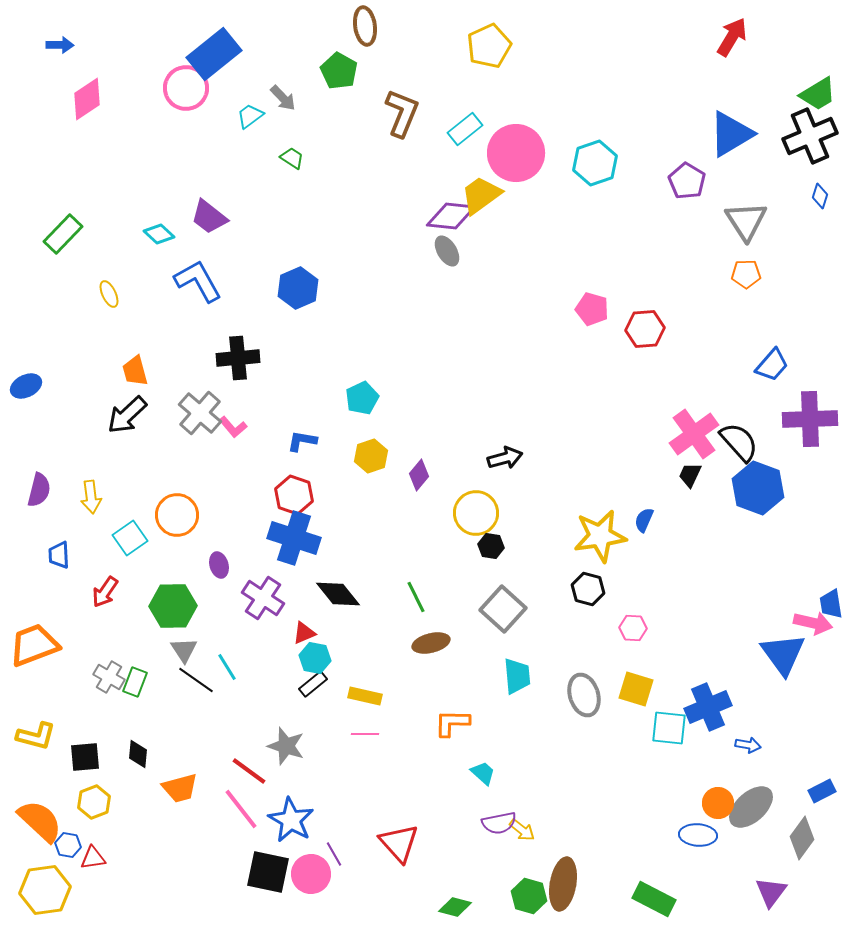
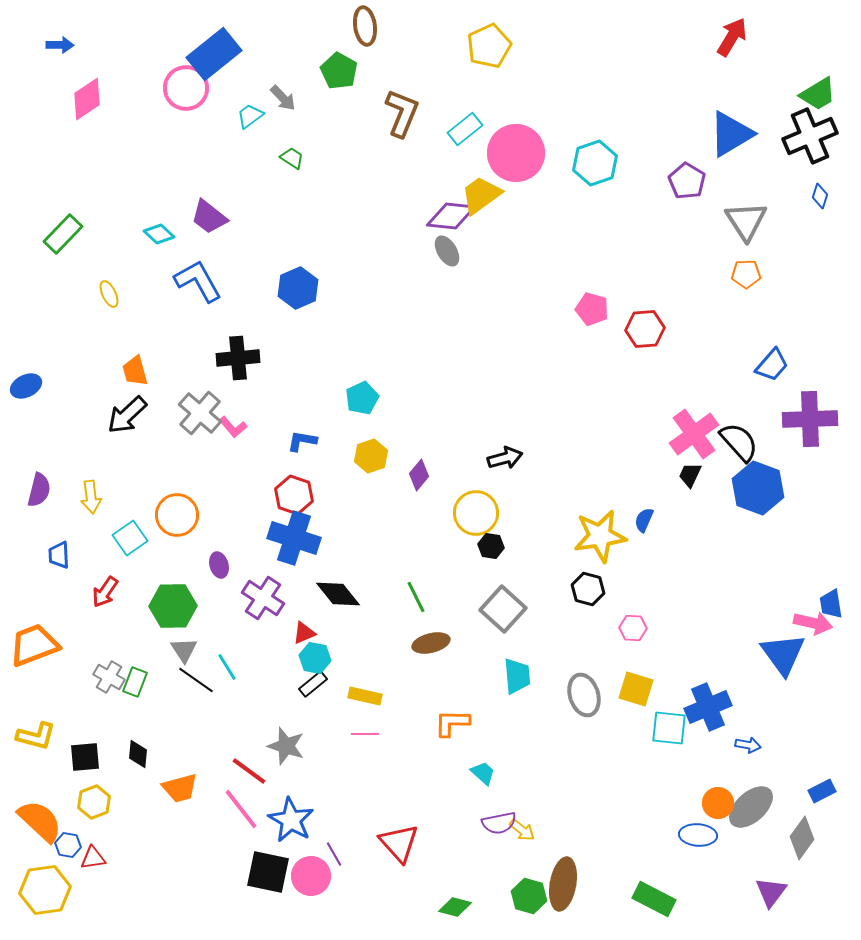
pink circle at (311, 874): moved 2 px down
